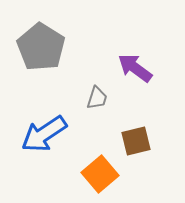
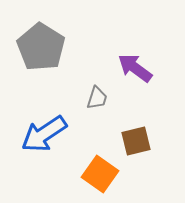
orange square: rotated 15 degrees counterclockwise
